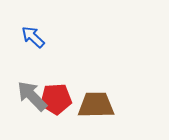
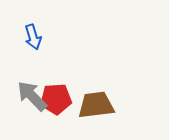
blue arrow: rotated 150 degrees counterclockwise
brown trapezoid: rotated 6 degrees counterclockwise
